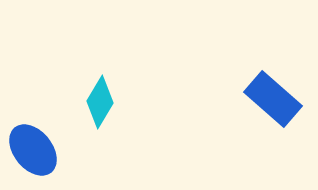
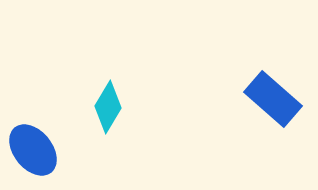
cyan diamond: moved 8 px right, 5 px down
